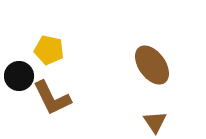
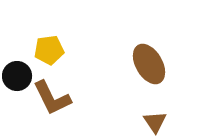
yellow pentagon: rotated 20 degrees counterclockwise
brown ellipse: moved 3 px left, 1 px up; rotated 6 degrees clockwise
black circle: moved 2 px left
